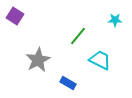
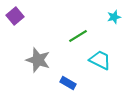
purple square: rotated 18 degrees clockwise
cyan star: moved 1 px left, 3 px up; rotated 16 degrees counterclockwise
green line: rotated 18 degrees clockwise
gray star: rotated 25 degrees counterclockwise
